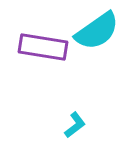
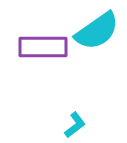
purple rectangle: rotated 9 degrees counterclockwise
